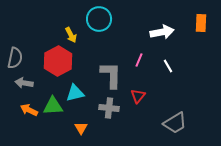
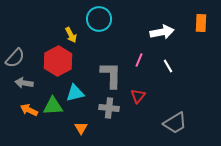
gray semicircle: rotated 30 degrees clockwise
